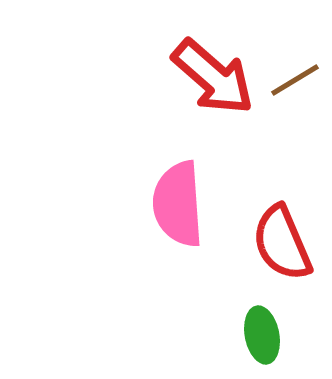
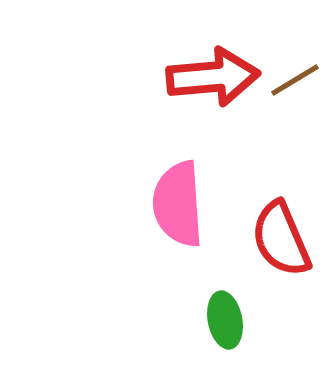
red arrow: rotated 46 degrees counterclockwise
red semicircle: moved 1 px left, 4 px up
green ellipse: moved 37 px left, 15 px up
